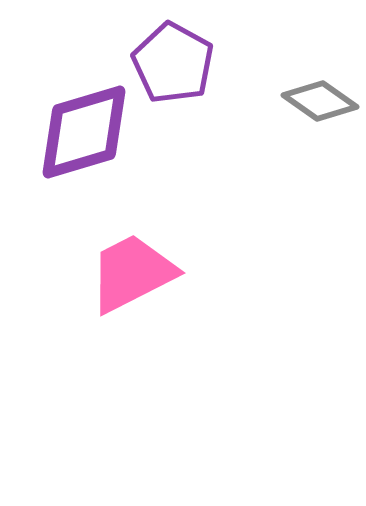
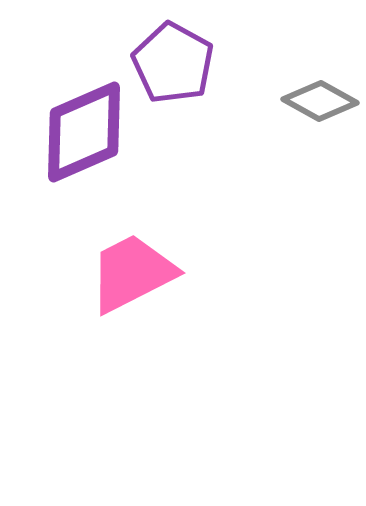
gray diamond: rotated 6 degrees counterclockwise
purple diamond: rotated 7 degrees counterclockwise
